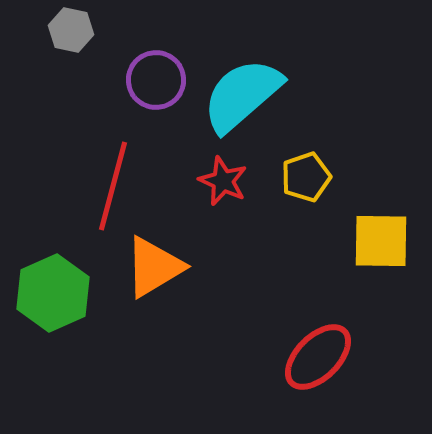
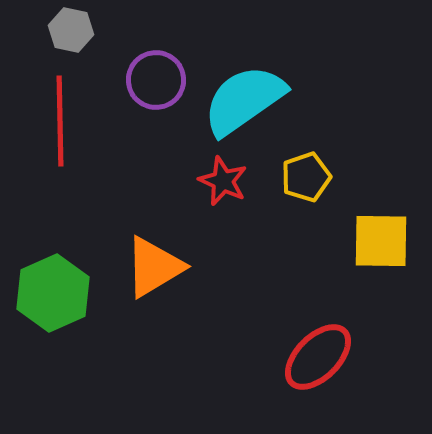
cyan semicircle: moved 2 px right, 5 px down; rotated 6 degrees clockwise
red line: moved 53 px left, 65 px up; rotated 16 degrees counterclockwise
